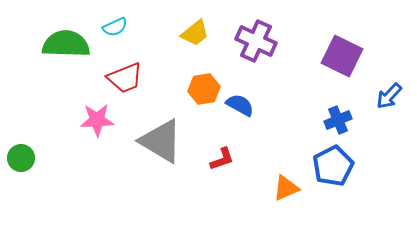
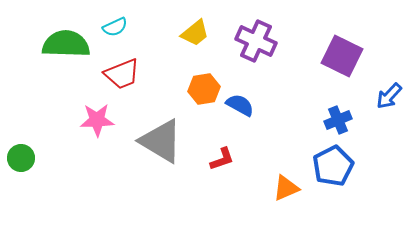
red trapezoid: moved 3 px left, 4 px up
